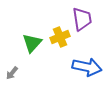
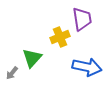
green triangle: moved 15 px down
